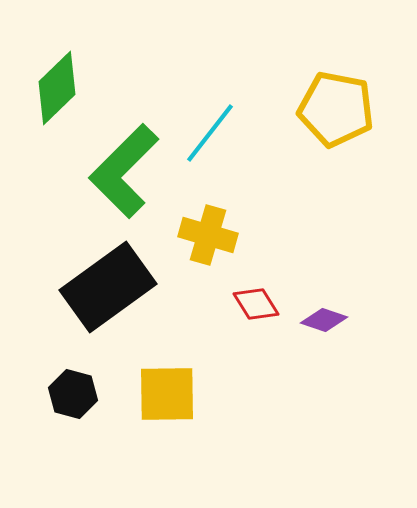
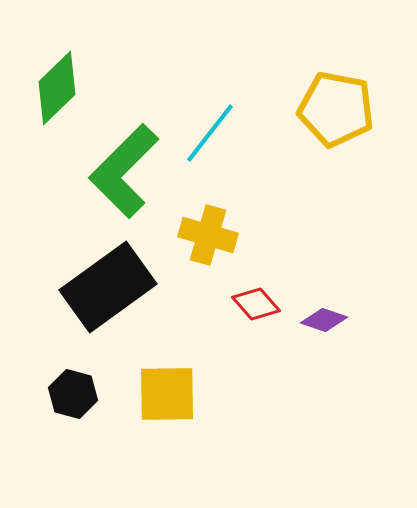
red diamond: rotated 9 degrees counterclockwise
